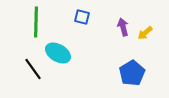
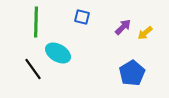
purple arrow: rotated 60 degrees clockwise
